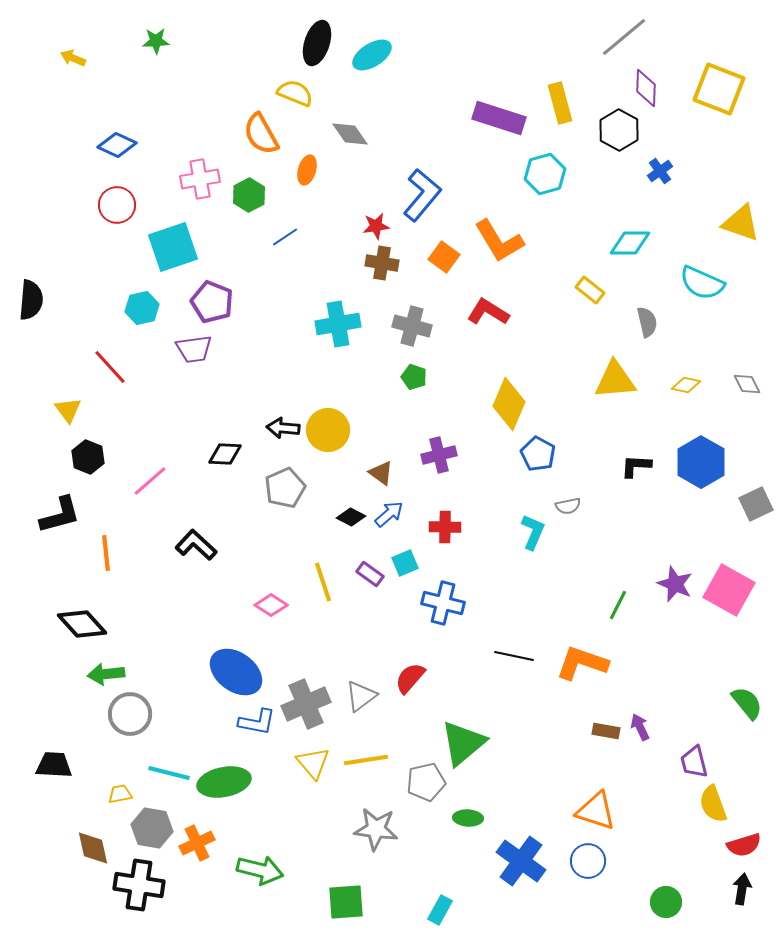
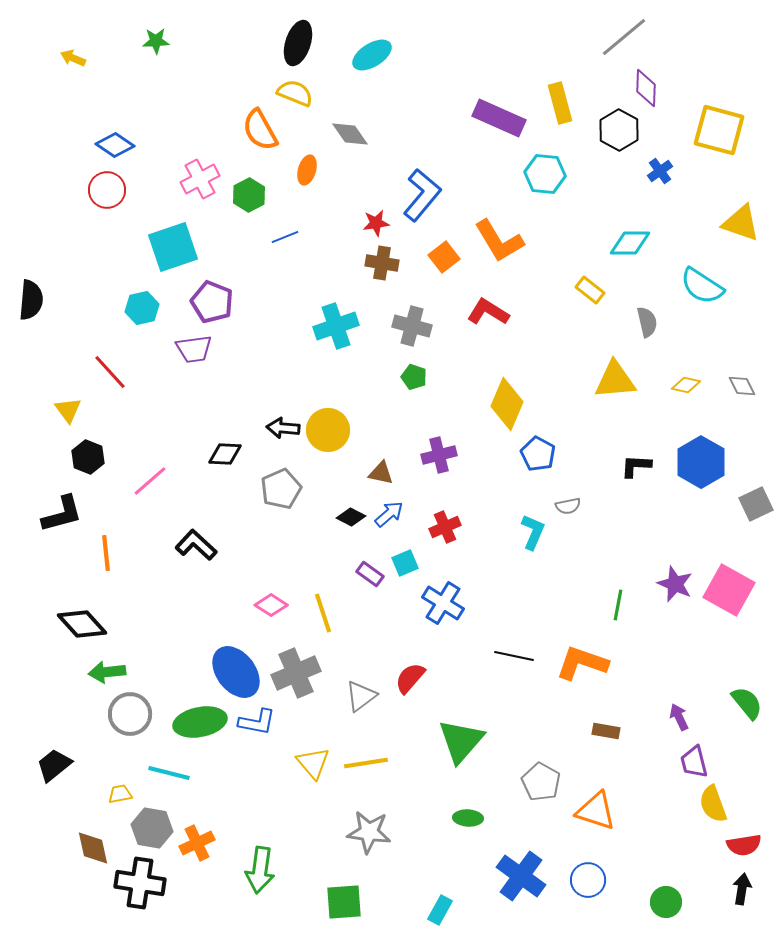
black ellipse at (317, 43): moved 19 px left
yellow square at (719, 89): moved 41 px down; rotated 6 degrees counterclockwise
purple rectangle at (499, 118): rotated 6 degrees clockwise
orange semicircle at (261, 134): moved 1 px left, 4 px up
blue diamond at (117, 145): moved 2 px left; rotated 9 degrees clockwise
cyan hexagon at (545, 174): rotated 21 degrees clockwise
pink cross at (200, 179): rotated 18 degrees counterclockwise
red circle at (117, 205): moved 10 px left, 15 px up
red star at (376, 226): moved 3 px up
blue line at (285, 237): rotated 12 degrees clockwise
orange square at (444, 257): rotated 16 degrees clockwise
cyan semicircle at (702, 283): moved 3 px down; rotated 9 degrees clockwise
cyan cross at (338, 324): moved 2 px left, 2 px down; rotated 9 degrees counterclockwise
red line at (110, 367): moved 5 px down
gray diamond at (747, 384): moved 5 px left, 2 px down
yellow diamond at (509, 404): moved 2 px left
brown triangle at (381, 473): rotated 24 degrees counterclockwise
gray pentagon at (285, 488): moved 4 px left, 1 px down
black L-shape at (60, 515): moved 2 px right, 1 px up
red cross at (445, 527): rotated 24 degrees counterclockwise
yellow line at (323, 582): moved 31 px down
blue cross at (443, 603): rotated 18 degrees clockwise
green line at (618, 605): rotated 16 degrees counterclockwise
blue ellipse at (236, 672): rotated 16 degrees clockwise
green arrow at (106, 674): moved 1 px right, 2 px up
gray cross at (306, 704): moved 10 px left, 31 px up
purple arrow at (640, 727): moved 39 px right, 10 px up
green triangle at (463, 743): moved 2 px left, 2 px up; rotated 9 degrees counterclockwise
yellow line at (366, 760): moved 3 px down
black trapezoid at (54, 765): rotated 42 degrees counterclockwise
green ellipse at (224, 782): moved 24 px left, 60 px up
gray pentagon at (426, 782): moved 115 px right; rotated 30 degrees counterclockwise
gray star at (376, 829): moved 7 px left, 3 px down
red semicircle at (744, 845): rotated 8 degrees clockwise
blue cross at (521, 861): moved 15 px down
blue circle at (588, 861): moved 19 px down
green arrow at (260, 870): rotated 84 degrees clockwise
black cross at (139, 885): moved 1 px right, 2 px up
green square at (346, 902): moved 2 px left
